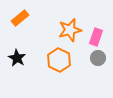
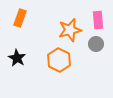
orange rectangle: rotated 30 degrees counterclockwise
pink rectangle: moved 2 px right, 17 px up; rotated 24 degrees counterclockwise
gray circle: moved 2 px left, 14 px up
